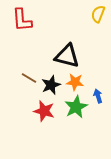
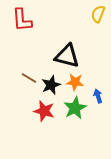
green star: moved 1 px left, 1 px down
